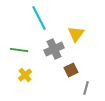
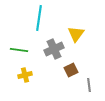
cyan line: rotated 35 degrees clockwise
yellow cross: rotated 24 degrees clockwise
gray line: moved 3 px right, 3 px up; rotated 24 degrees counterclockwise
